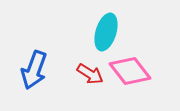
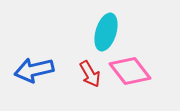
blue arrow: rotated 57 degrees clockwise
red arrow: rotated 28 degrees clockwise
